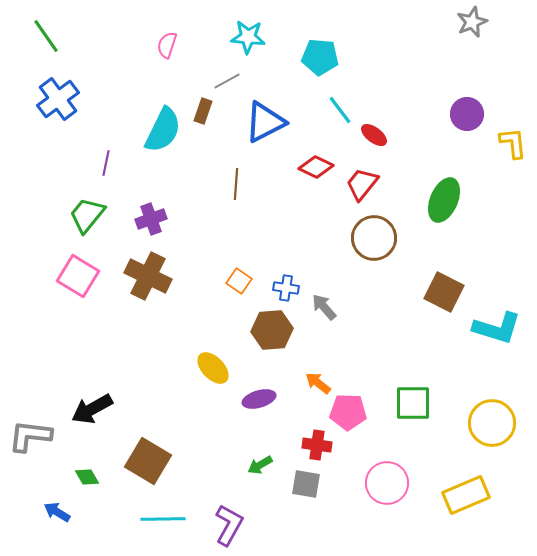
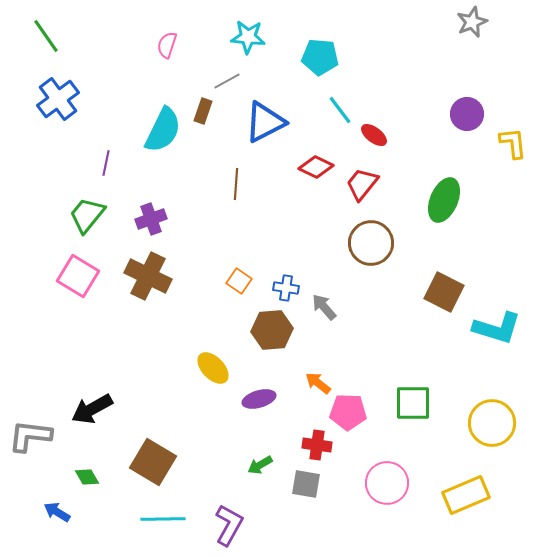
brown circle at (374, 238): moved 3 px left, 5 px down
brown square at (148, 461): moved 5 px right, 1 px down
